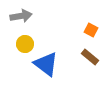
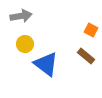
brown rectangle: moved 4 px left, 1 px up
